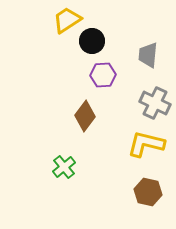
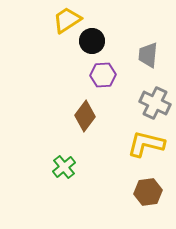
brown hexagon: rotated 20 degrees counterclockwise
